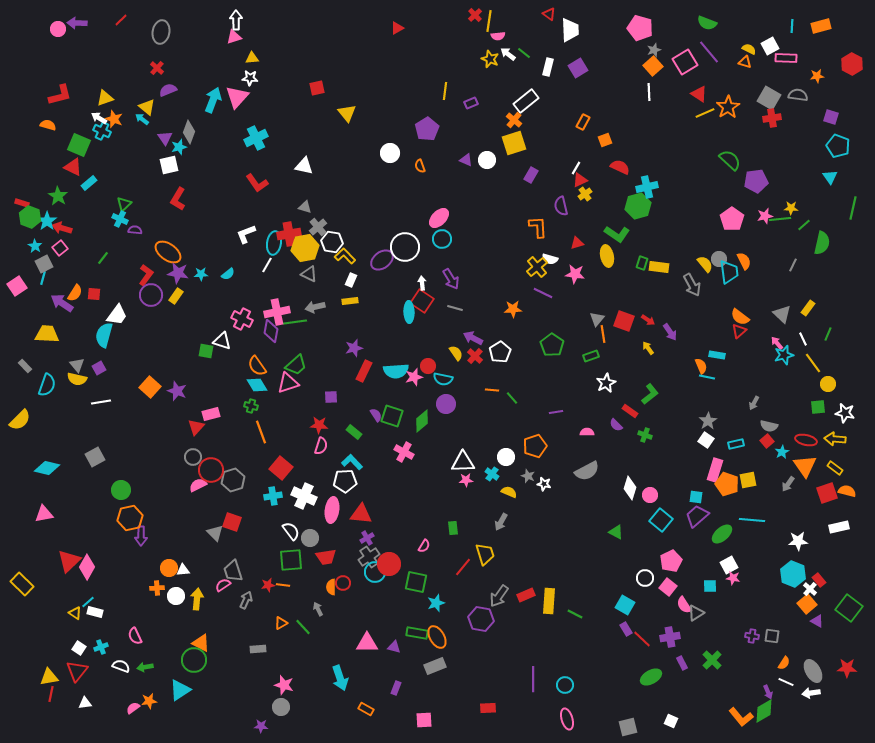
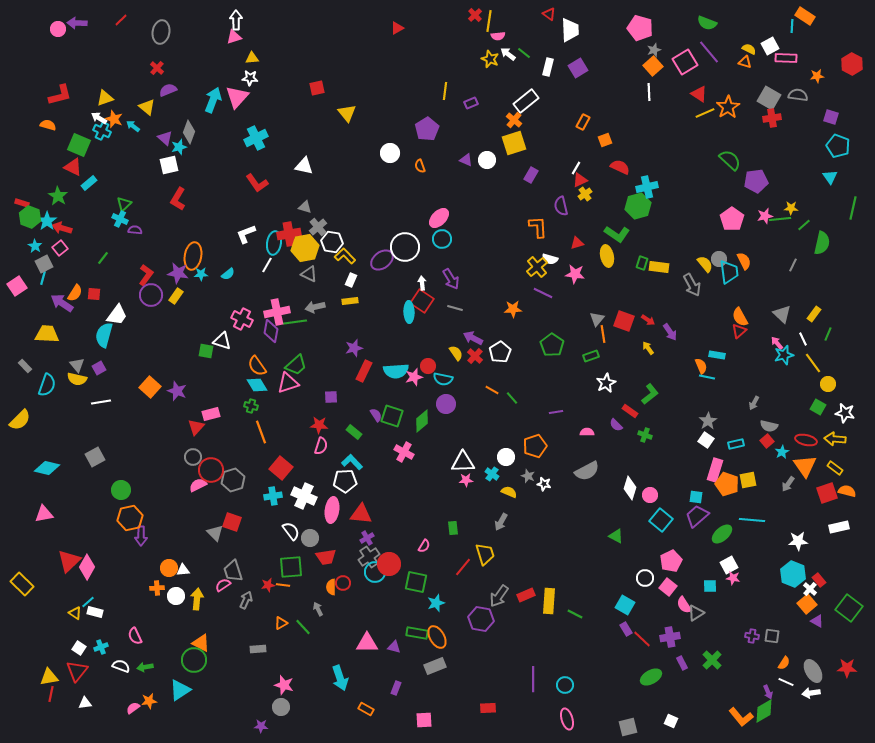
orange rectangle at (821, 26): moved 16 px left, 10 px up; rotated 48 degrees clockwise
cyan arrow at (142, 119): moved 9 px left, 7 px down
purple triangle at (165, 138): rotated 14 degrees counterclockwise
orange ellipse at (168, 252): moved 25 px right, 4 px down; rotated 64 degrees clockwise
yellow rectangle at (808, 308): moved 6 px right, 6 px down
orange semicircle at (740, 317): rotated 24 degrees clockwise
orange line at (492, 390): rotated 24 degrees clockwise
green square at (818, 407): rotated 35 degrees clockwise
green triangle at (616, 532): moved 4 px down
green square at (291, 560): moved 7 px down
